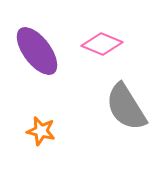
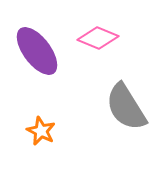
pink diamond: moved 4 px left, 6 px up
orange star: rotated 12 degrees clockwise
